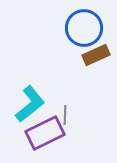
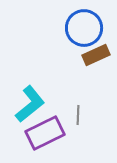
gray line: moved 13 px right
